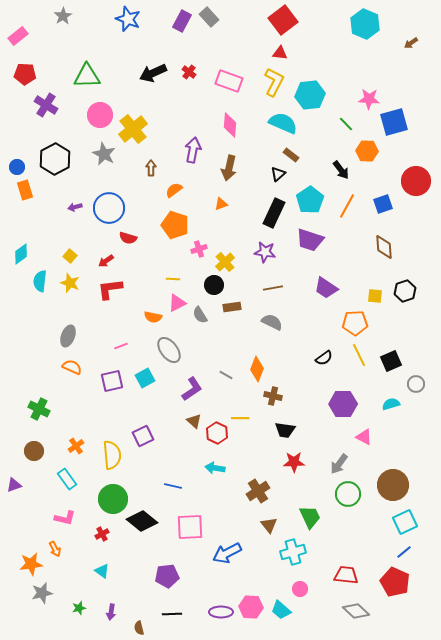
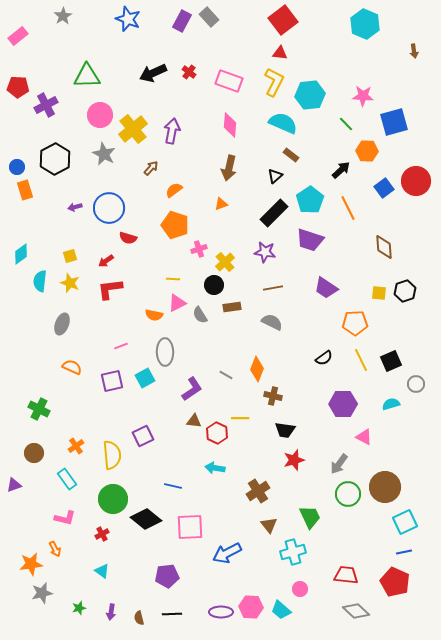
brown arrow at (411, 43): moved 3 px right, 8 px down; rotated 64 degrees counterclockwise
red pentagon at (25, 74): moved 7 px left, 13 px down
pink star at (369, 99): moved 6 px left, 3 px up
purple cross at (46, 105): rotated 30 degrees clockwise
purple arrow at (193, 150): moved 21 px left, 19 px up
brown arrow at (151, 168): rotated 42 degrees clockwise
black arrow at (341, 170): rotated 96 degrees counterclockwise
black triangle at (278, 174): moved 3 px left, 2 px down
blue square at (383, 204): moved 1 px right, 16 px up; rotated 18 degrees counterclockwise
orange line at (347, 206): moved 1 px right, 2 px down; rotated 55 degrees counterclockwise
black rectangle at (274, 213): rotated 20 degrees clockwise
yellow square at (70, 256): rotated 32 degrees clockwise
yellow square at (375, 296): moved 4 px right, 3 px up
orange semicircle at (153, 317): moved 1 px right, 2 px up
gray ellipse at (68, 336): moved 6 px left, 12 px up
gray ellipse at (169, 350): moved 4 px left, 2 px down; rotated 36 degrees clockwise
yellow line at (359, 355): moved 2 px right, 5 px down
brown triangle at (194, 421): rotated 35 degrees counterclockwise
brown circle at (34, 451): moved 2 px down
red star at (294, 462): moved 2 px up; rotated 15 degrees counterclockwise
brown circle at (393, 485): moved 8 px left, 2 px down
black diamond at (142, 521): moved 4 px right, 2 px up
blue line at (404, 552): rotated 28 degrees clockwise
brown semicircle at (139, 628): moved 10 px up
